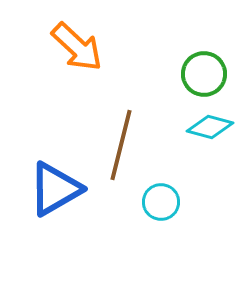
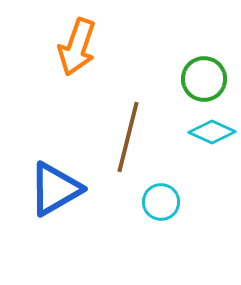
orange arrow: rotated 66 degrees clockwise
green circle: moved 5 px down
cyan diamond: moved 2 px right, 5 px down; rotated 9 degrees clockwise
brown line: moved 7 px right, 8 px up
